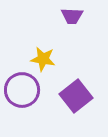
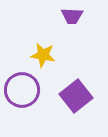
yellow star: moved 4 px up
